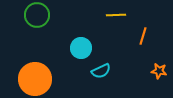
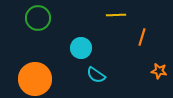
green circle: moved 1 px right, 3 px down
orange line: moved 1 px left, 1 px down
cyan semicircle: moved 5 px left, 4 px down; rotated 60 degrees clockwise
